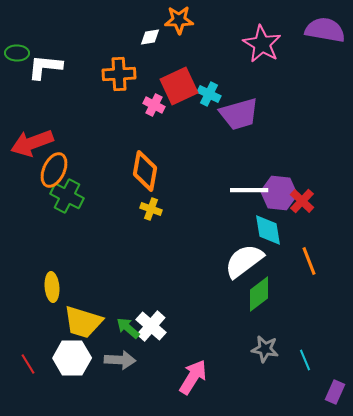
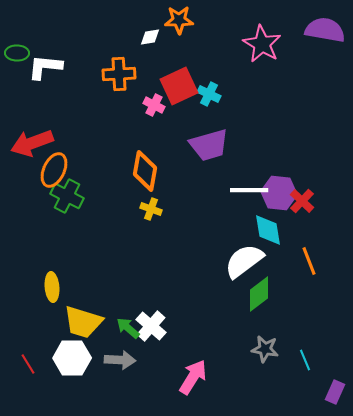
purple trapezoid: moved 30 px left, 31 px down
